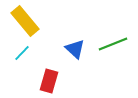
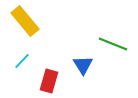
green line: rotated 44 degrees clockwise
blue triangle: moved 8 px right, 16 px down; rotated 15 degrees clockwise
cyan line: moved 8 px down
